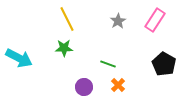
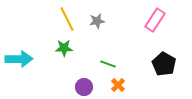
gray star: moved 21 px left; rotated 21 degrees clockwise
cyan arrow: moved 1 px down; rotated 28 degrees counterclockwise
